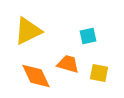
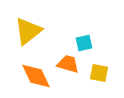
yellow triangle: rotated 12 degrees counterclockwise
cyan square: moved 4 px left, 7 px down
